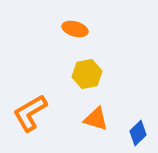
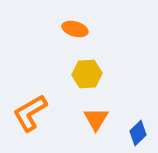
yellow hexagon: rotated 8 degrees clockwise
orange triangle: rotated 44 degrees clockwise
